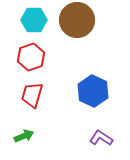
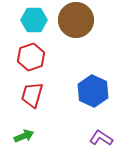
brown circle: moved 1 px left
